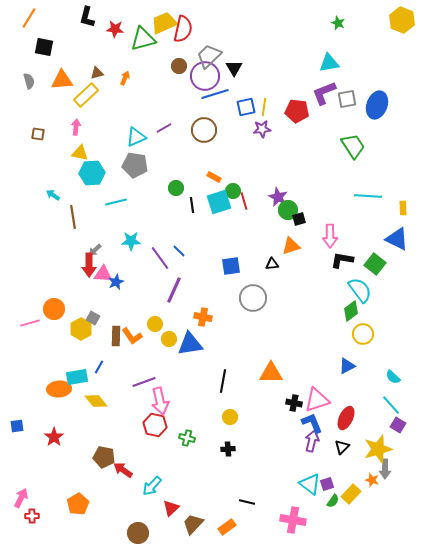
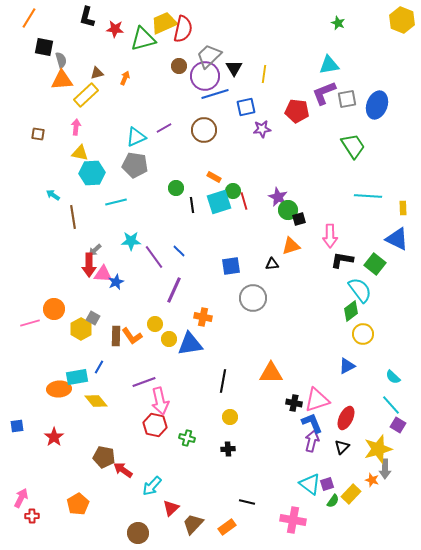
cyan triangle at (329, 63): moved 2 px down
gray semicircle at (29, 81): moved 32 px right, 21 px up
yellow line at (264, 107): moved 33 px up
purple line at (160, 258): moved 6 px left, 1 px up
